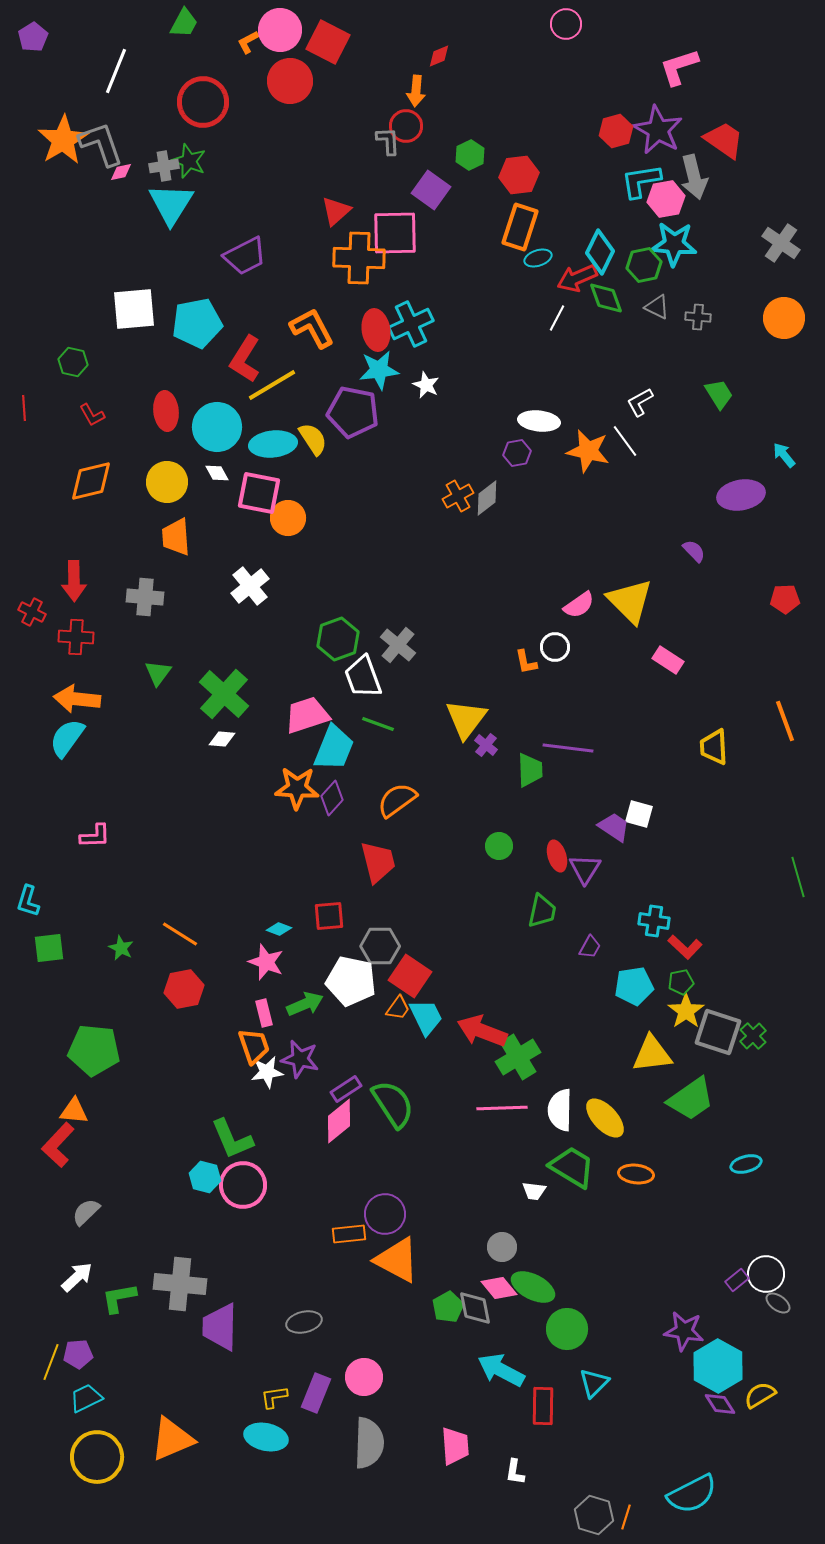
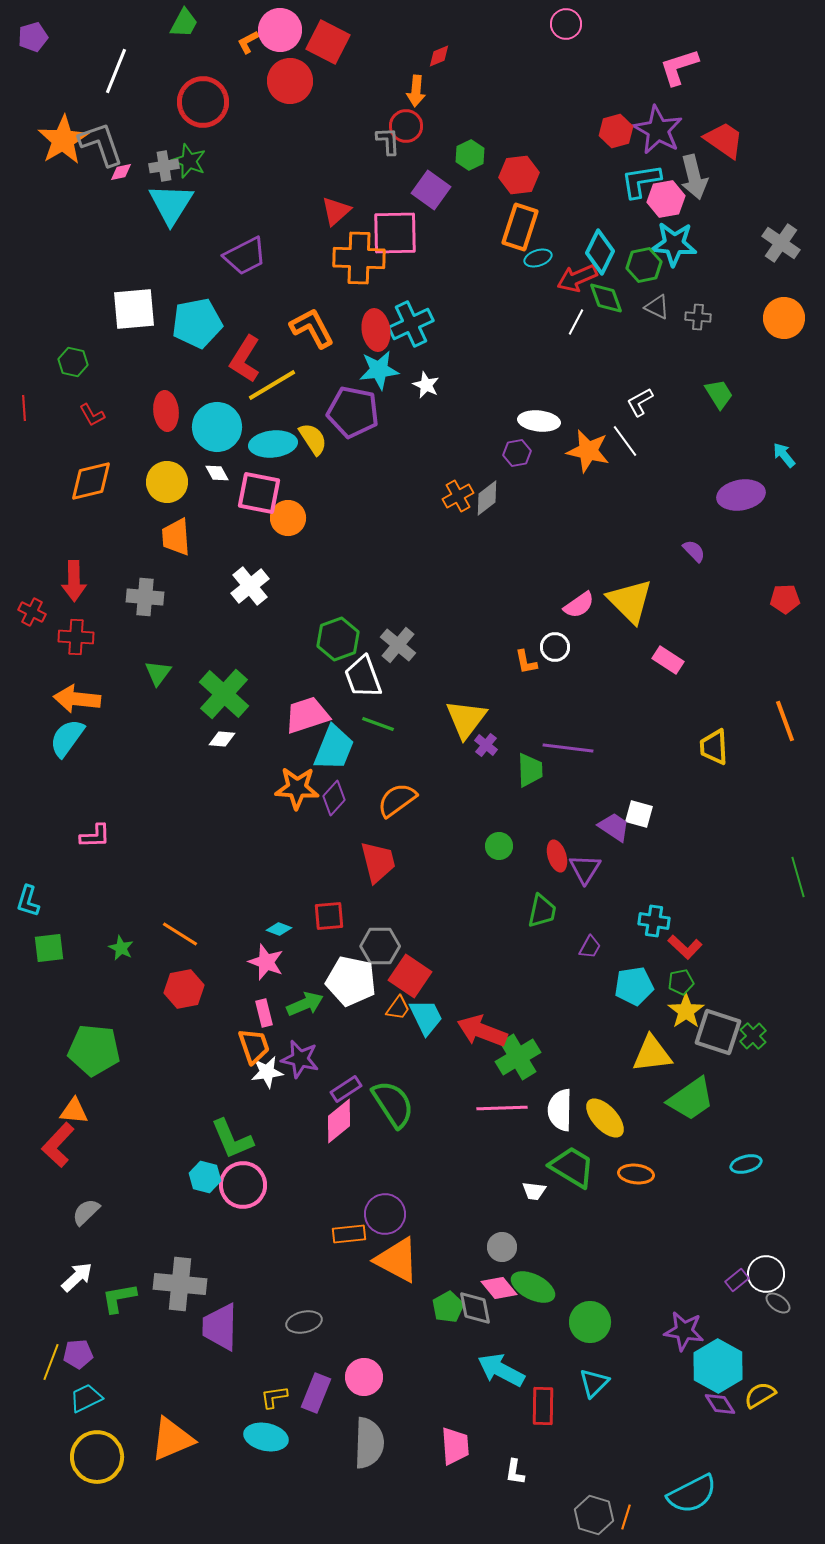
purple pentagon at (33, 37): rotated 16 degrees clockwise
white line at (557, 318): moved 19 px right, 4 px down
purple diamond at (332, 798): moved 2 px right
green circle at (567, 1329): moved 23 px right, 7 px up
